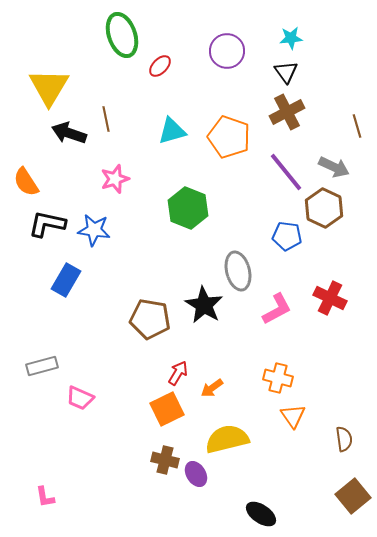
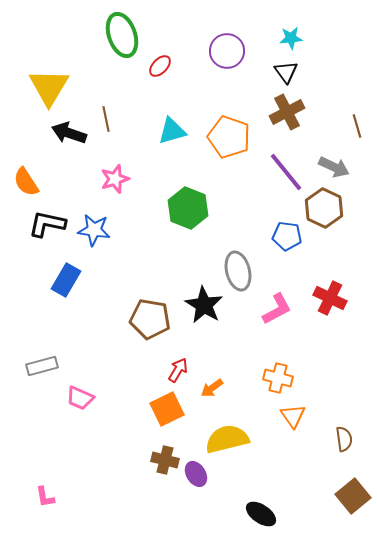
red arrow at (178, 373): moved 3 px up
